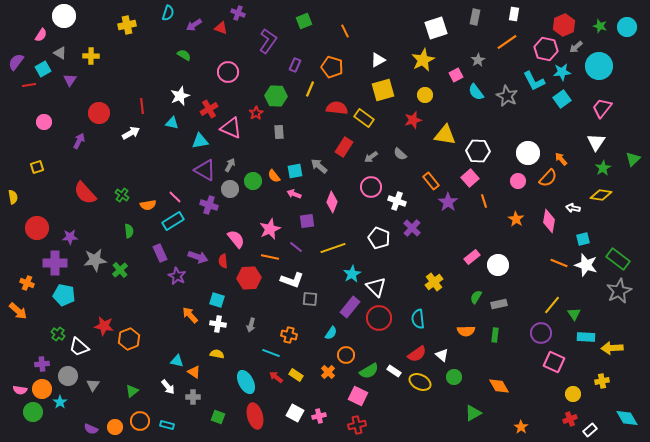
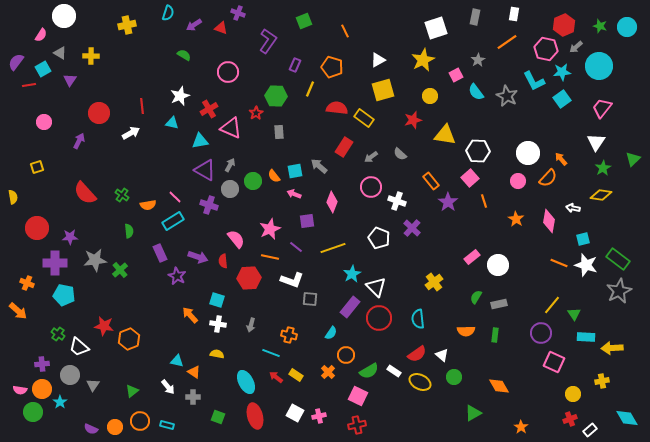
yellow circle at (425, 95): moved 5 px right, 1 px down
gray circle at (68, 376): moved 2 px right, 1 px up
